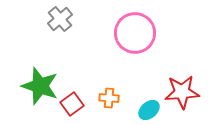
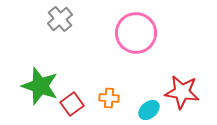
pink circle: moved 1 px right
red star: rotated 12 degrees clockwise
